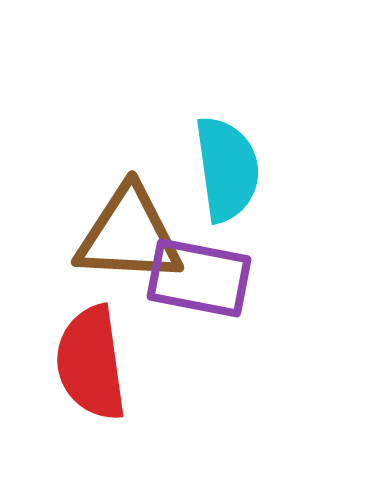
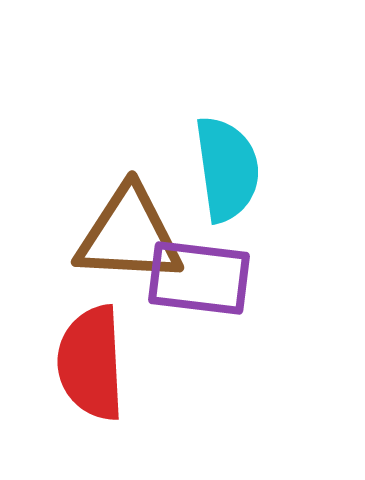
purple rectangle: rotated 4 degrees counterclockwise
red semicircle: rotated 5 degrees clockwise
